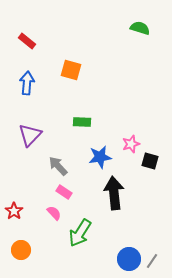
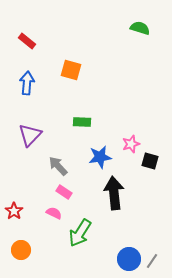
pink semicircle: rotated 21 degrees counterclockwise
